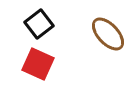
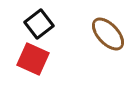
red square: moved 5 px left, 5 px up
